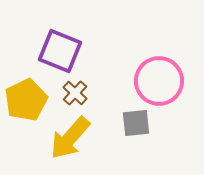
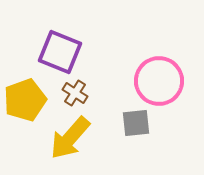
purple square: moved 1 px down
brown cross: rotated 10 degrees counterclockwise
yellow pentagon: moved 1 px left; rotated 6 degrees clockwise
